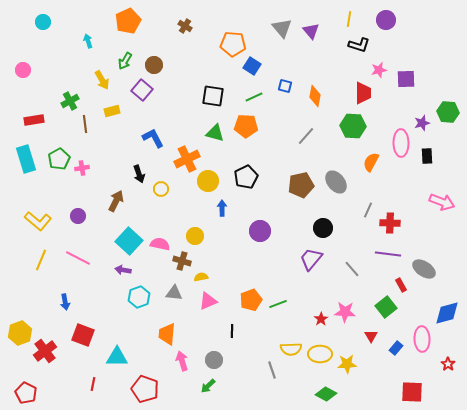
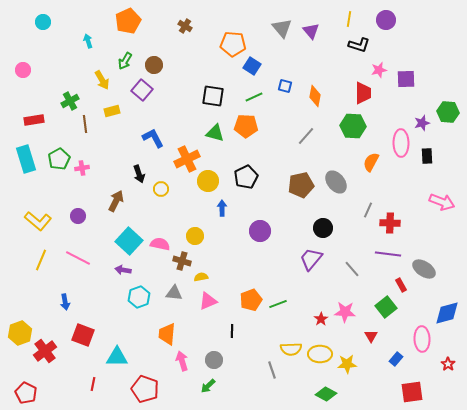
blue rectangle at (396, 348): moved 11 px down
red square at (412, 392): rotated 10 degrees counterclockwise
